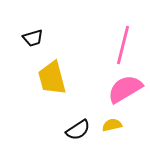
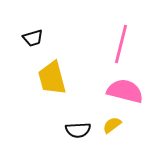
pink line: moved 2 px left, 1 px up
pink semicircle: moved 2 px down; rotated 45 degrees clockwise
yellow semicircle: rotated 24 degrees counterclockwise
black semicircle: rotated 30 degrees clockwise
